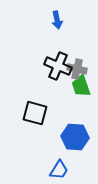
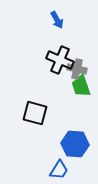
blue arrow: rotated 18 degrees counterclockwise
black cross: moved 2 px right, 6 px up
blue hexagon: moved 7 px down
